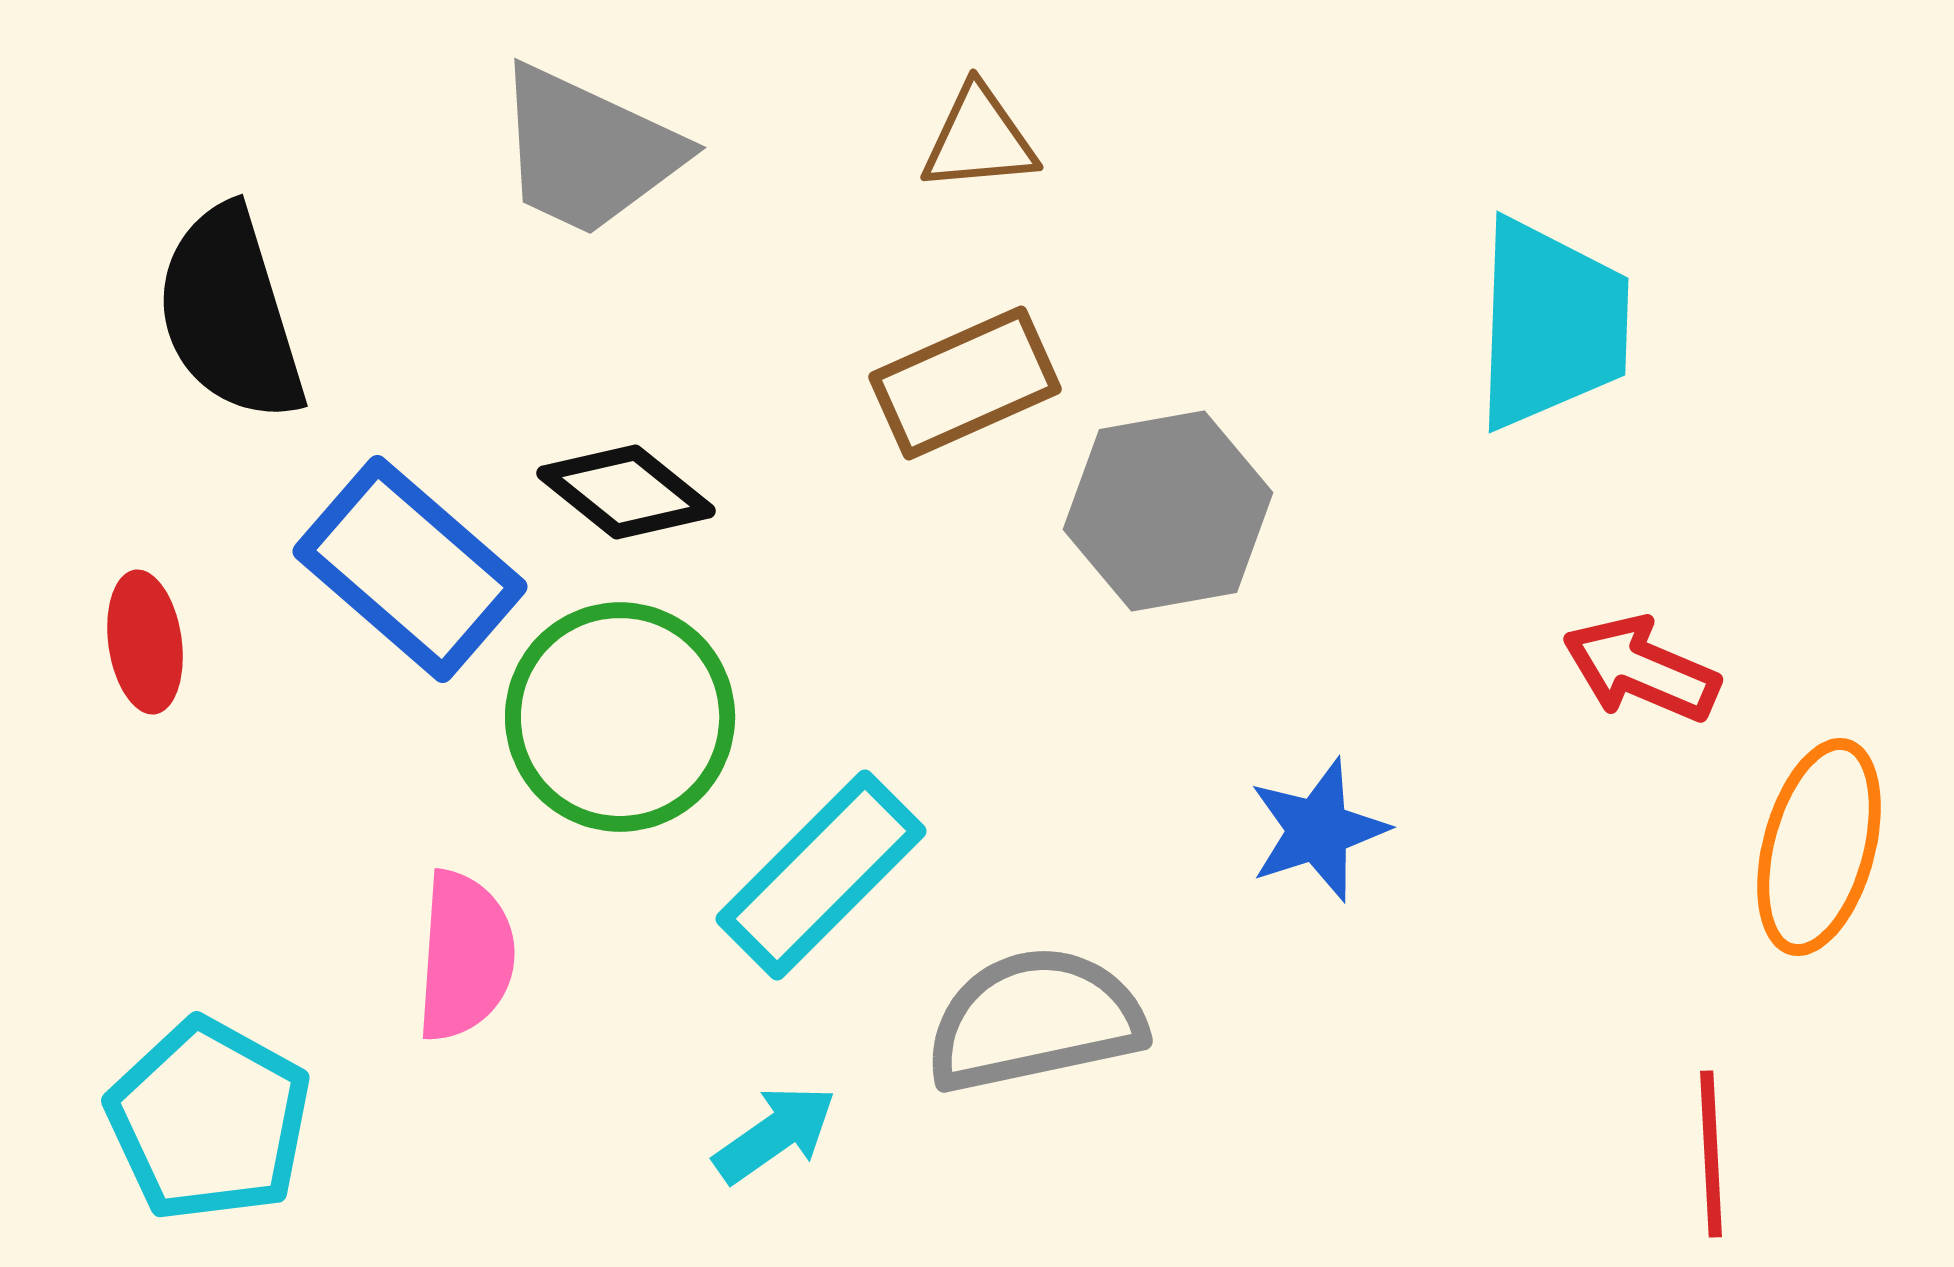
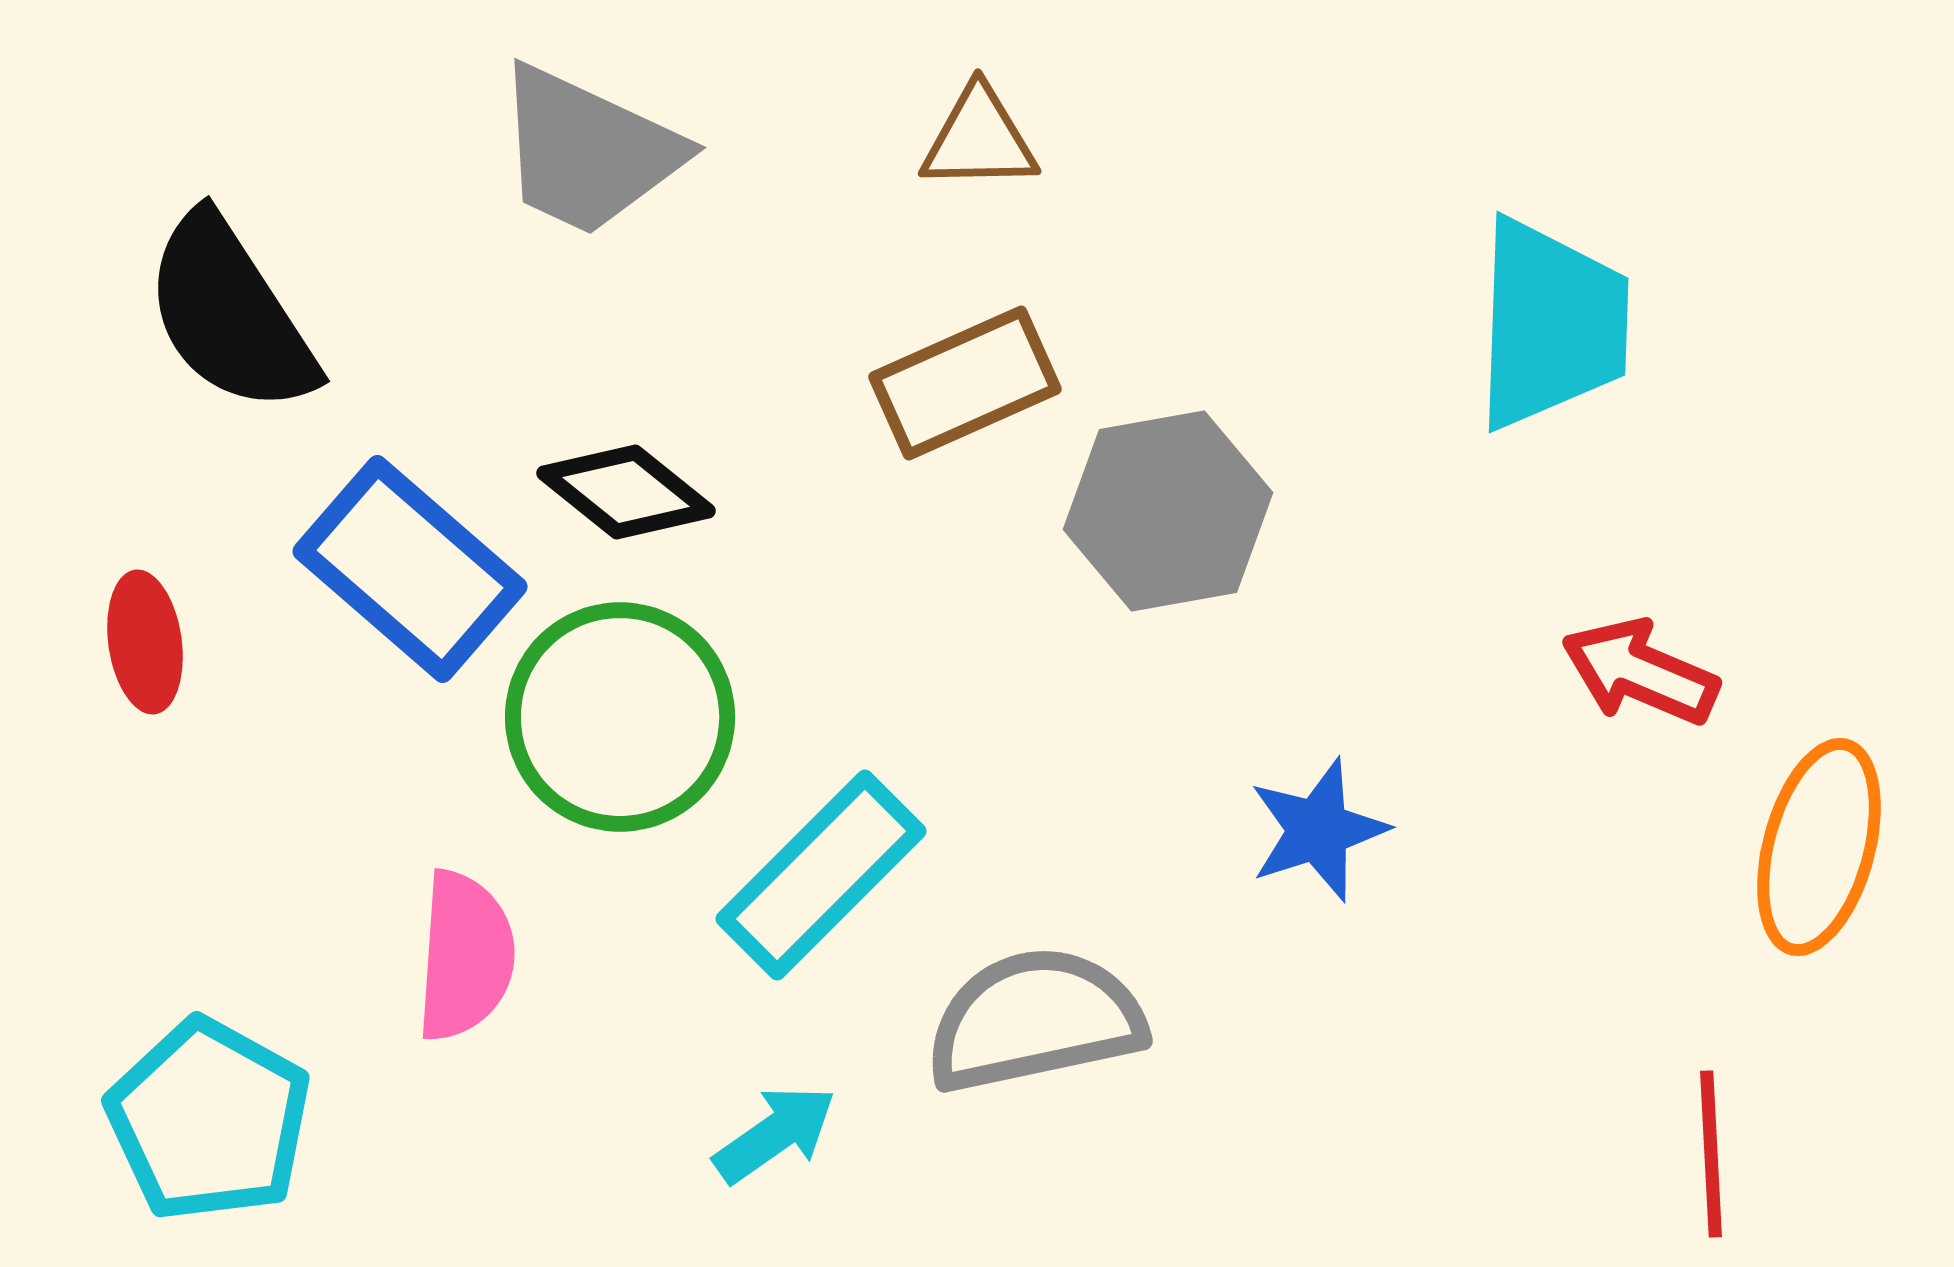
brown triangle: rotated 4 degrees clockwise
black semicircle: rotated 16 degrees counterclockwise
red arrow: moved 1 px left, 3 px down
